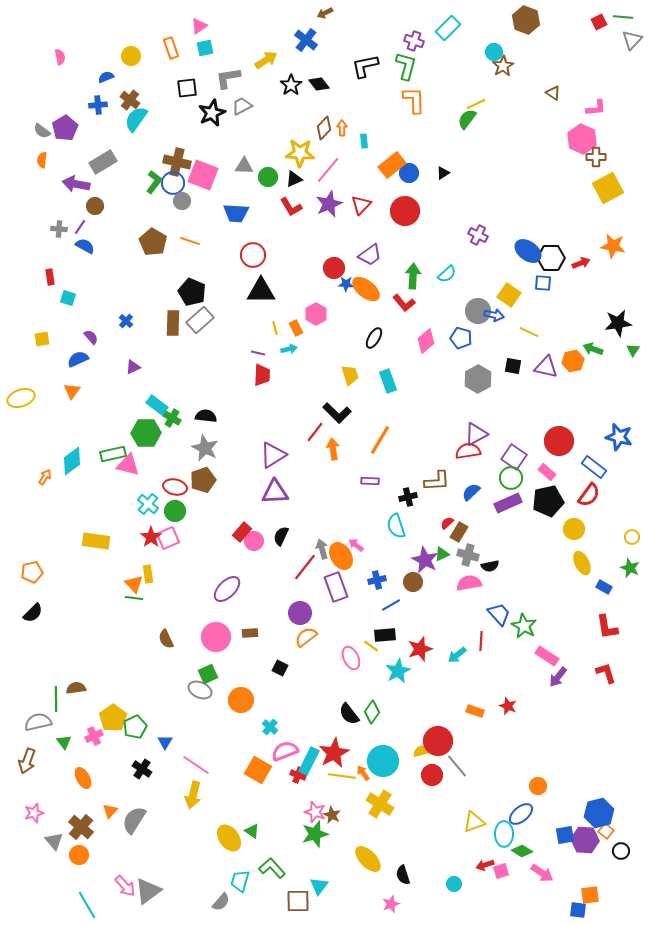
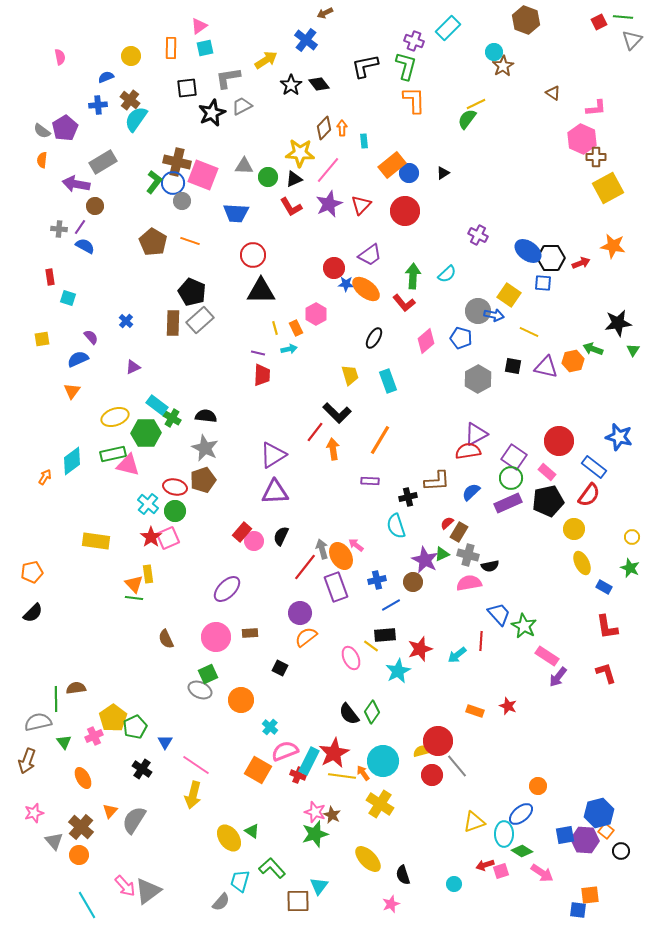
orange rectangle at (171, 48): rotated 20 degrees clockwise
yellow ellipse at (21, 398): moved 94 px right, 19 px down
